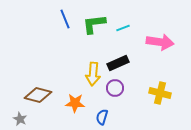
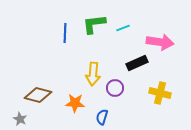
blue line: moved 14 px down; rotated 24 degrees clockwise
black rectangle: moved 19 px right
